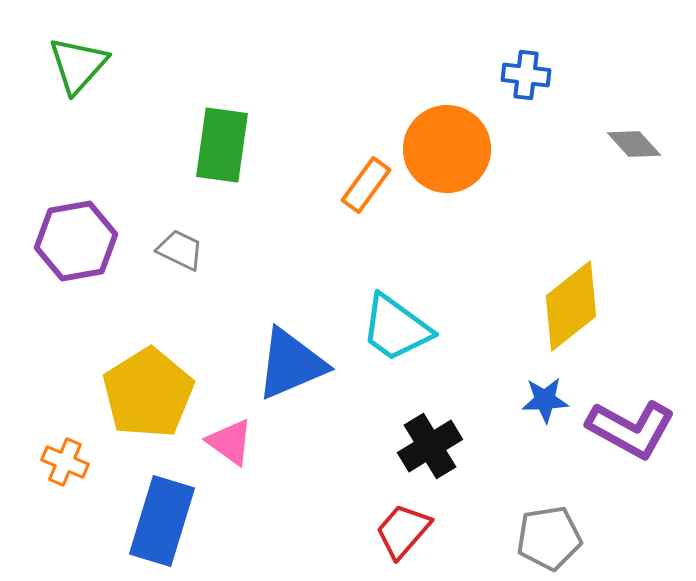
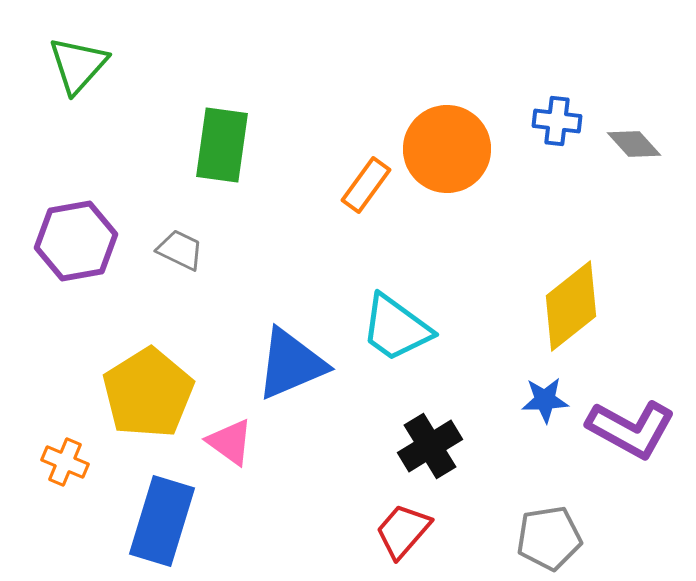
blue cross: moved 31 px right, 46 px down
